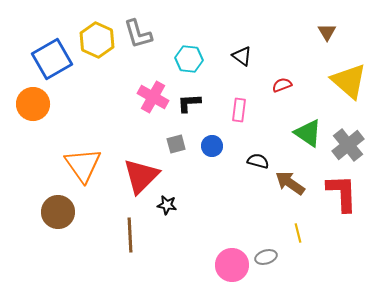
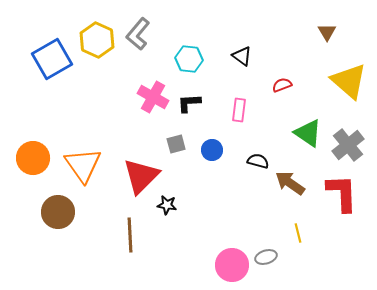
gray L-shape: rotated 56 degrees clockwise
orange circle: moved 54 px down
blue circle: moved 4 px down
